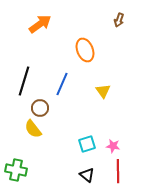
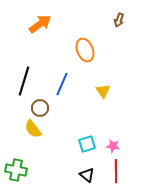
red line: moved 2 px left
